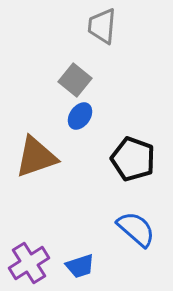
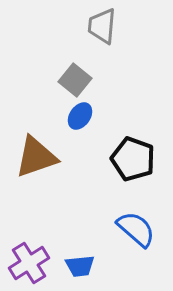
blue trapezoid: rotated 12 degrees clockwise
